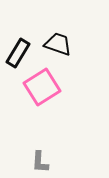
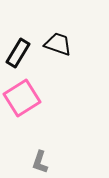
pink square: moved 20 px left, 11 px down
gray L-shape: rotated 15 degrees clockwise
